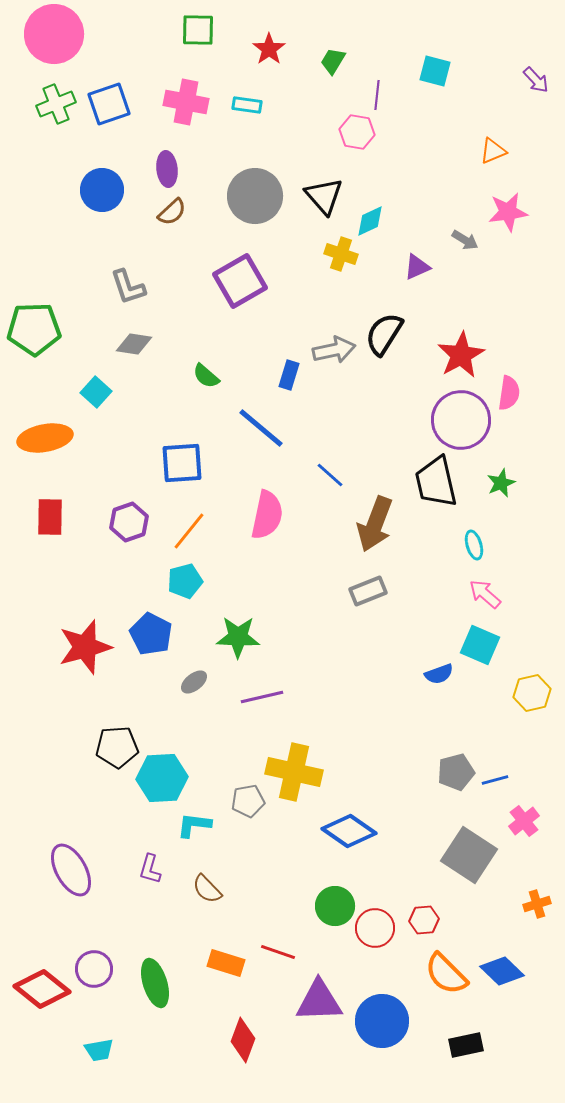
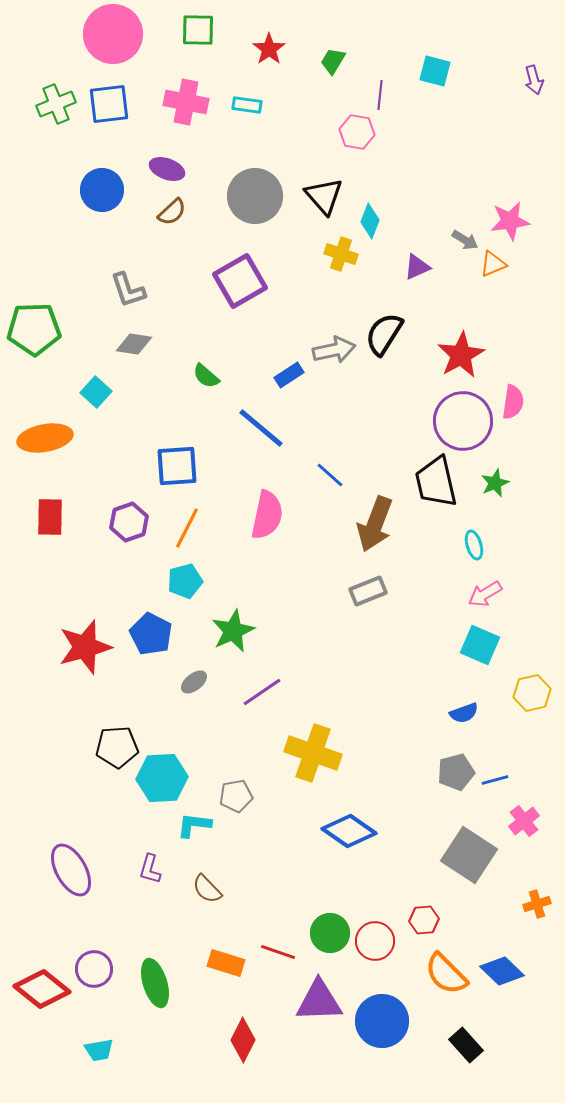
pink circle at (54, 34): moved 59 px right
purple arrow at (536, 80): moved 2 px left; rotated 28 degrees clockwise
purple line at (377, 95): moved 3 px right
blue square at (109, 104): rotated 12 degrees clockwise
orange triangle at (493, 151): moved 113 px down
purple ellipse at (167, 169): rotated 64 degrees counterclockwise
pink star at (508, 212): moved 2 px right, 9 px down
cyan diamond at (370, 221): rotated 44 degrees counterclockwise
gray L-shape at (128, 287): moved 3 px down
blue rectangle at (289, 375): rotated 40 degrees clockwise
pink semicircle at (509, 393): moved 4 px right, 9 px down
purple circle at (461, 420): moved 2 px right, 1 px down
blue square at (182, 463): moved 5 px left, 3 px down
green star at (501, 483): moved 6 px left
orange line at (189, 531): moved 2 px left, 3 px up; rotated 12 degrees counterclockwise
pink arrow at (485, 594): rotated 72 degrees counterclockwise
green star at (238, 637): moved 5 px left, 6 px up; rotated 27 degrees counterclockwise
blue semicircle at (439, 674): moved 25 px right, 39 px down
purple line at (262, 697): moved 5 px up; rotated 21 degrees counterclockwise
yellow cross at (294, 772): moved 19 px right, 19 px up; rotated 6 degrees clockwise
gray pentagon at (248, 801): moved 12 px left, 5 px up
green circle at (335, 906): moved 5 px left, 27 px down
red circle at (375, 928): moved 13 px down
red diamond at (243, 1040): rotated 6 degrees clockwise
black rectangle at (466, 1045): rotated 60 degrees clockwise
